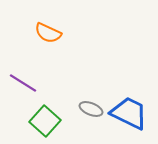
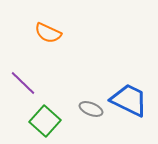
purple line: rotated 12 degrees clockwise
blue trapezoid: moved 13 px up
